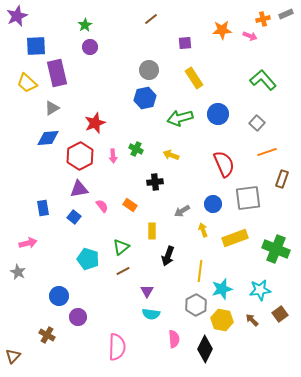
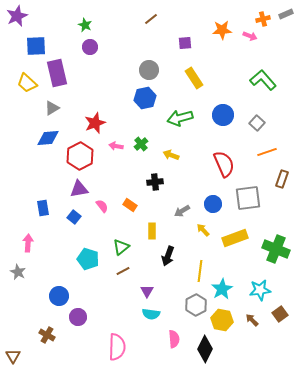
green star at (85, 25): rotated 16 degrees counterclockwise
blue circle at (218, 114): moved 5 px right, 1 px down
green cross at (136, 149): moved 5 px right, 5 px up; rotated 24 degrees clockwise
pink arrow at (113, 156): moved 3 px right, 10 px up; rotated 104 degrees clockwise
yellow arrow at (203, 230): rotated 24 degrees counterclockwise
pink arrow at (28, 243): rotated 72 degrees counterclockwise
cyan star at (222, 289): rotated 15 degrees counterclockwise
brown triangle at (13, 356): rotated 14 degrees counterclockwise
